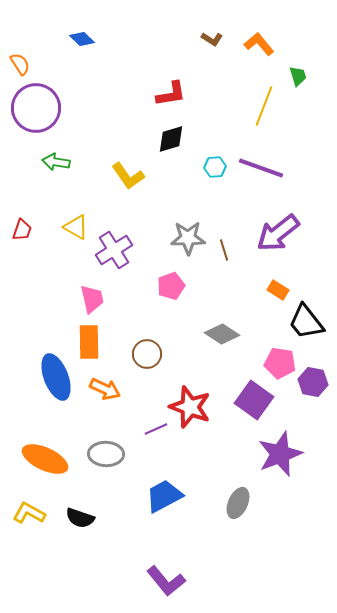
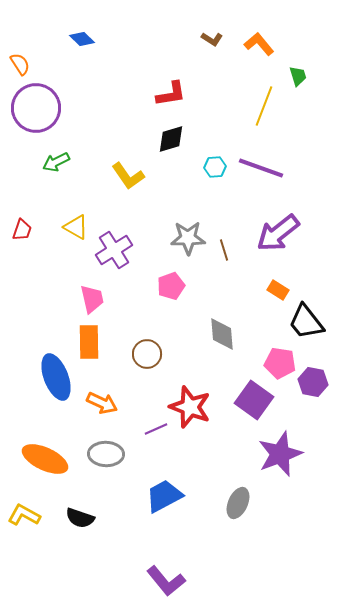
green arrow at (56, 162): rotated 36 degrees counterclockwise
gray diamond at (222, 334): rotated 52 degrees clockwise
orange arrow at (105, 389): moved 3 px left, 14 px down
yellow L-shape at (29, 513): moved 5 px left, 2 px down
